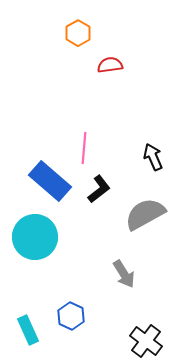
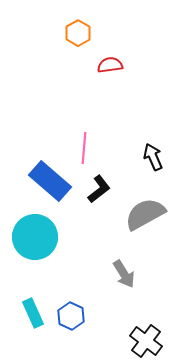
cyan rectangle: moved 5 px right, 17 px up
